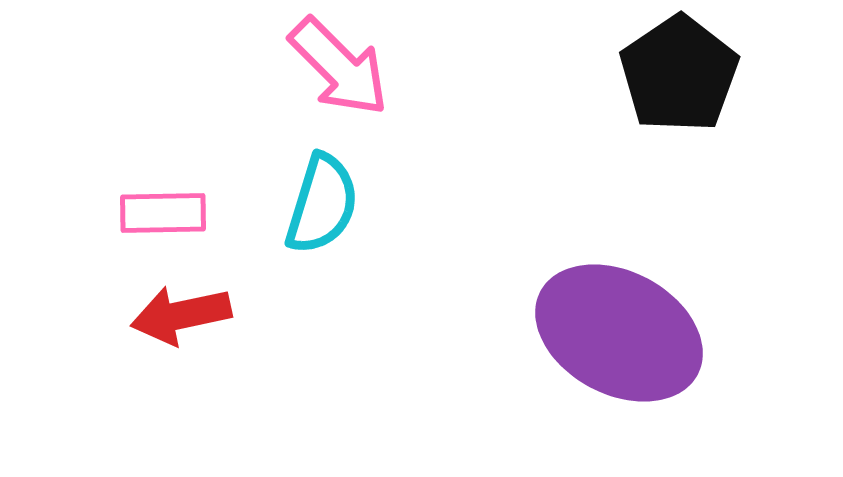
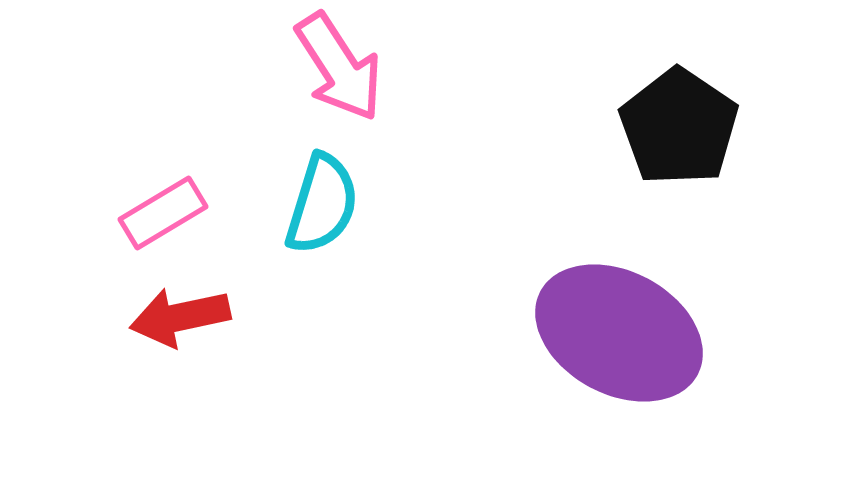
pink arrow: rotated 12 degrees clockwise
black pentagon: moved 53 px down; rotated 4 degrees counterclockwise
pink rectangle: rotated 30 degrees counterclockwise
red arrow: moved 1 px left, 2 px down
